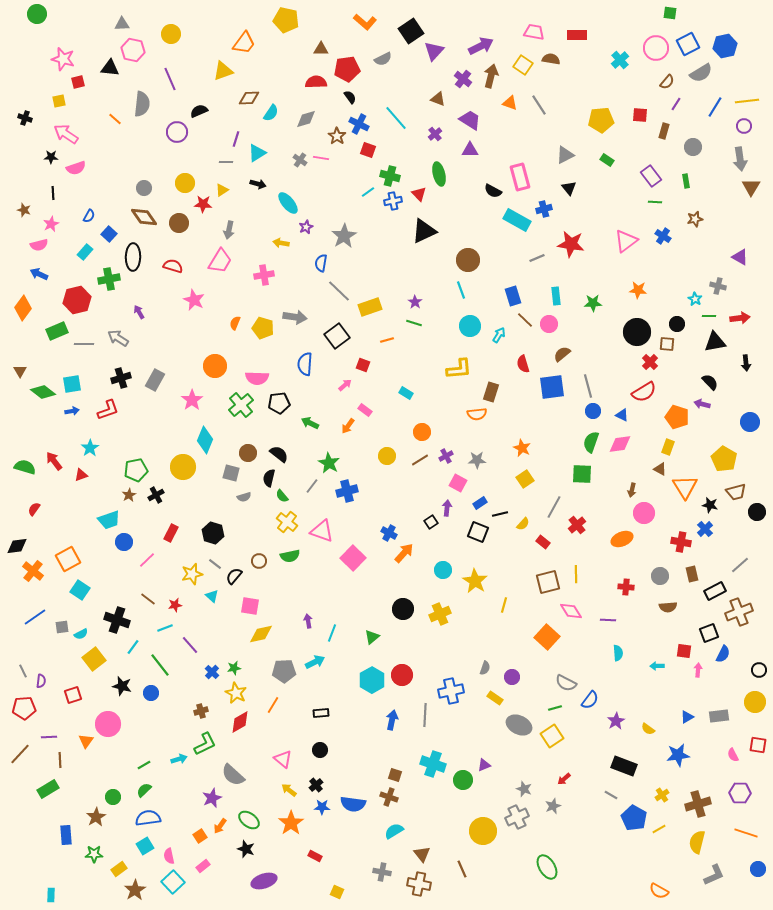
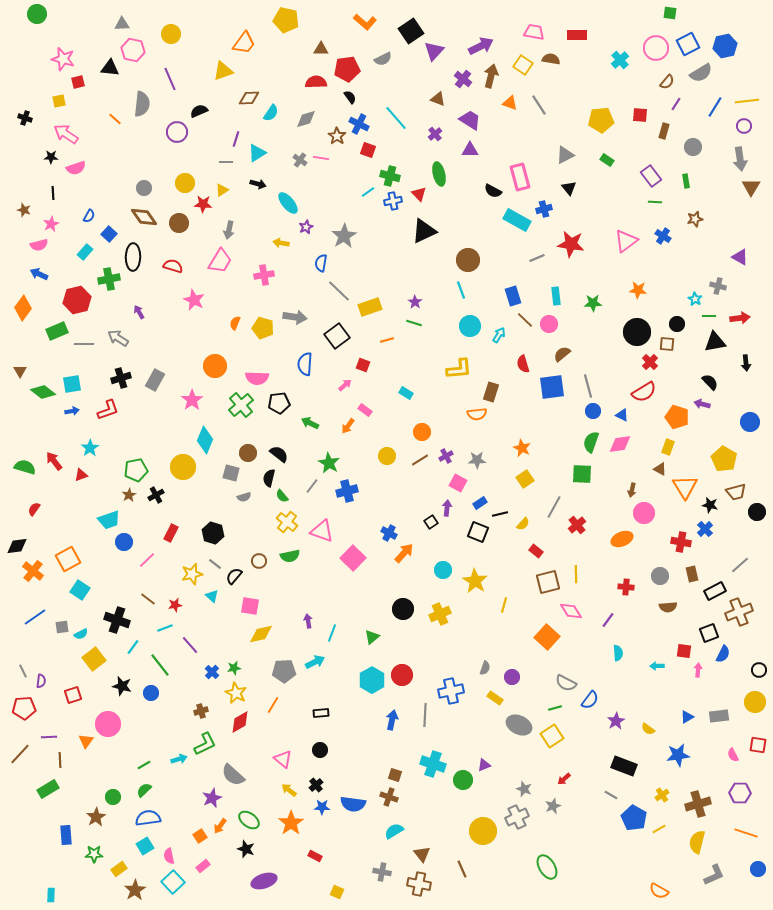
red rectangle at (543, 542): moved 7 px left, 9 px down
purple line at (608, 620): rotated 56 degrees counterclockwise
